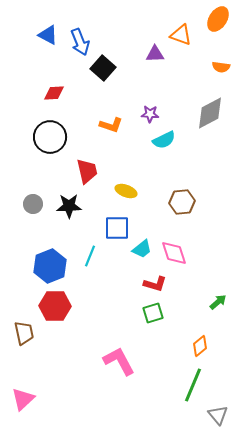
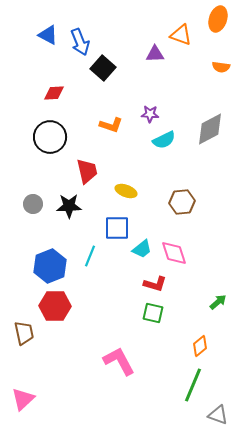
orange ellipse: rotated 15 degrees counterclockwise
gray diamond: moved 16 px down
green square: rotated 30 degrees clockwise
gray triangle: rotated 30 degrees counterclockwise
